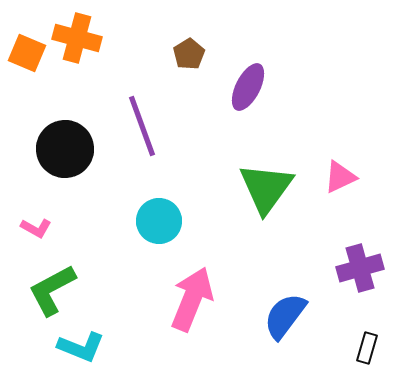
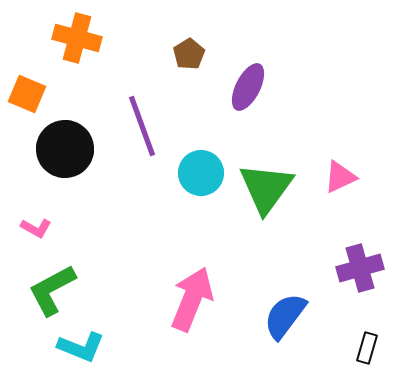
orange square: moved 41 px down
cyan circle: moved 42 px right, 48 px up
